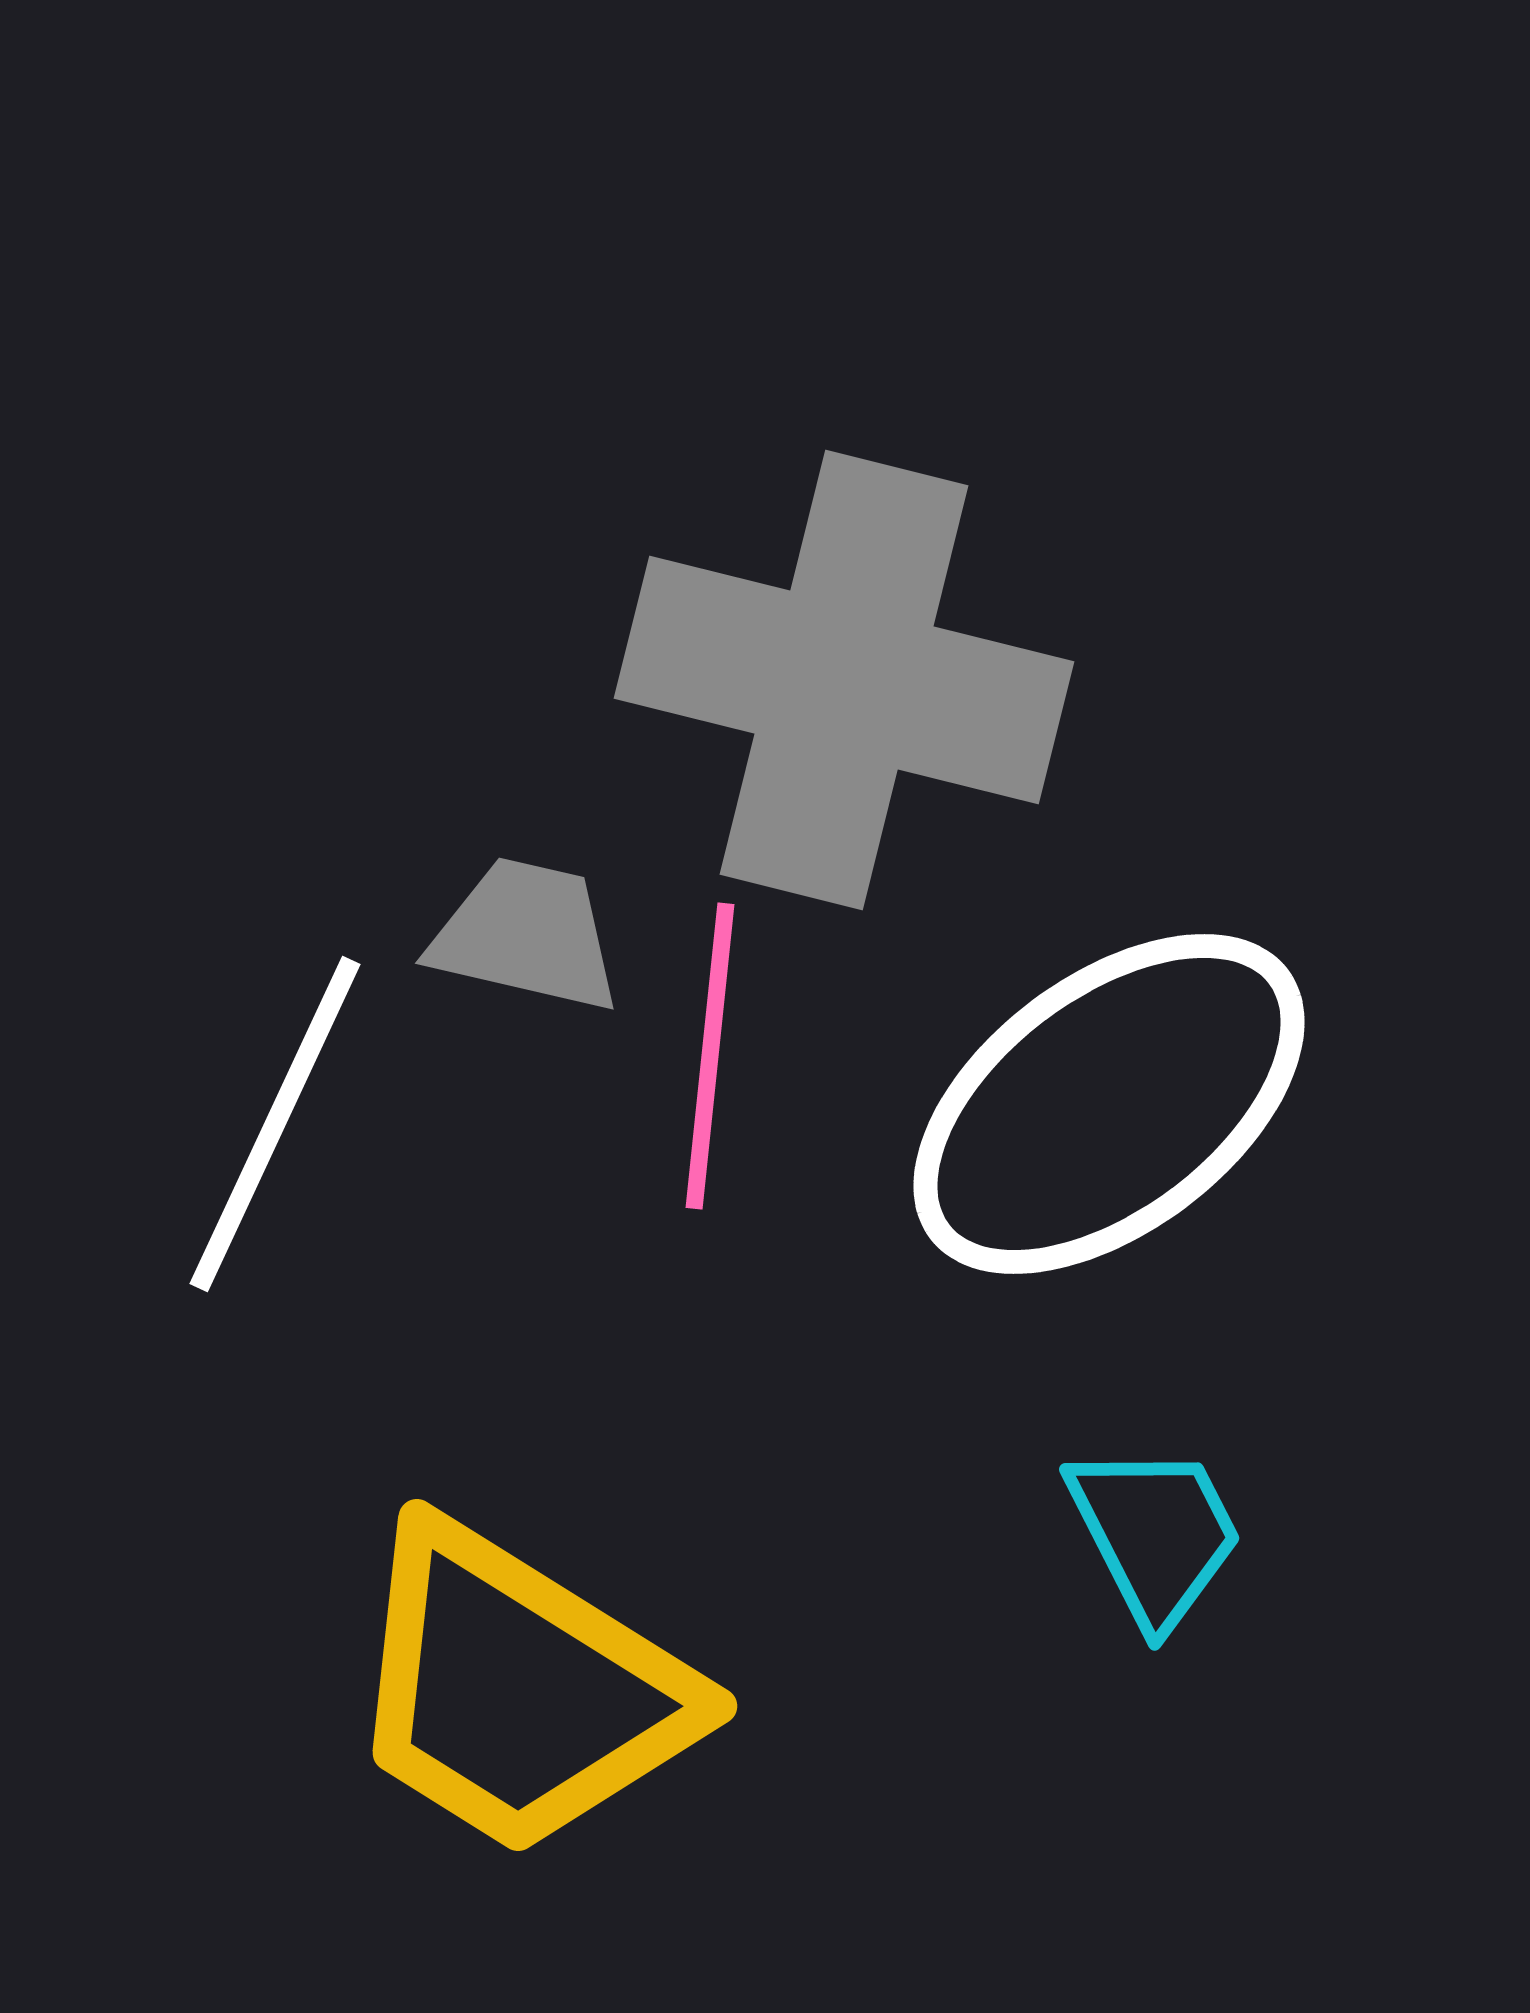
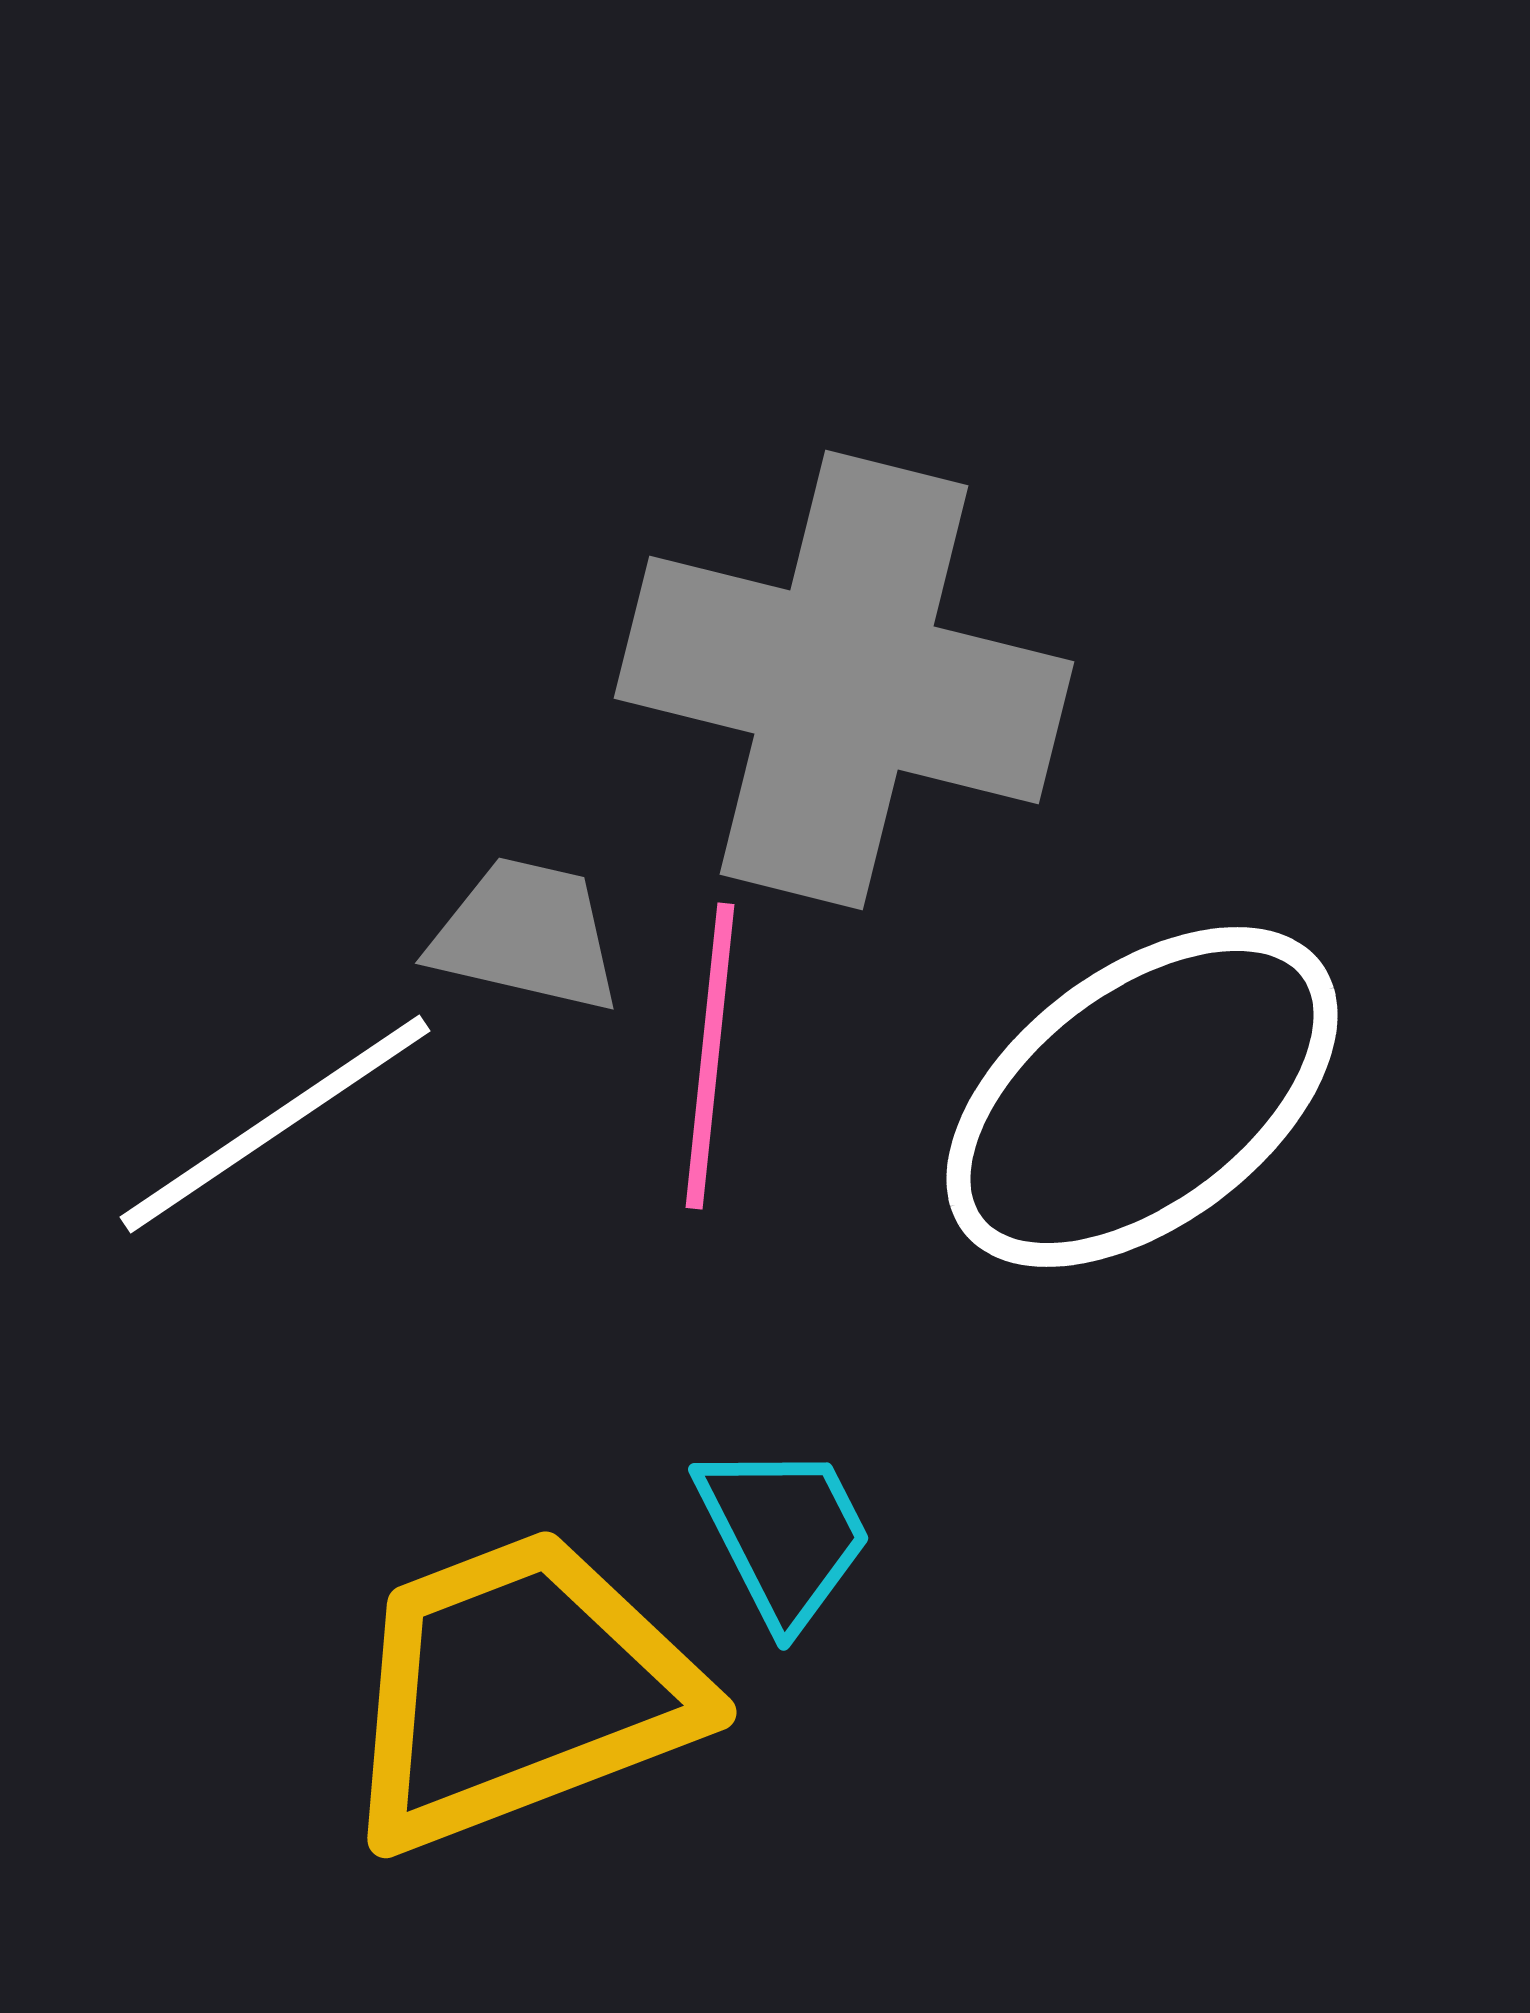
white ellipse: moved 33 px right, 7 px up
white line: rotated 31 degrees clockwise
cyan trapezoid: moved 371 px left
yellow trapezoid: rotated 127 degrees clockwise
